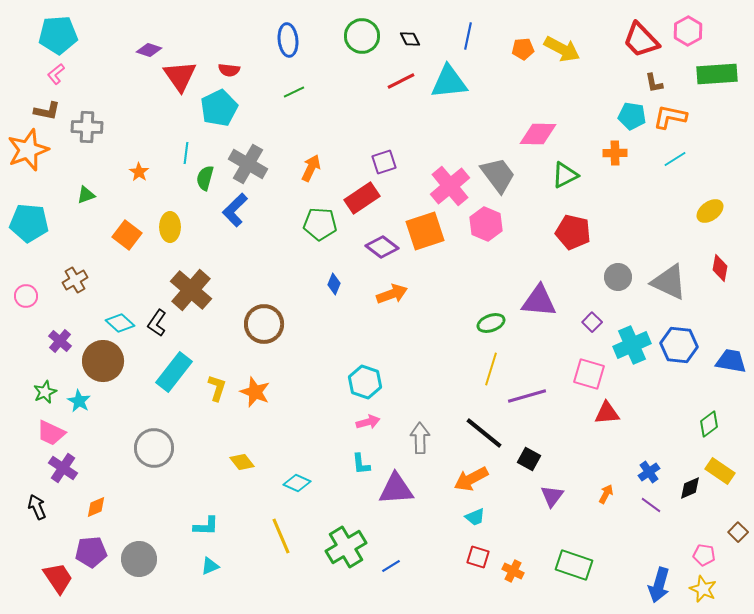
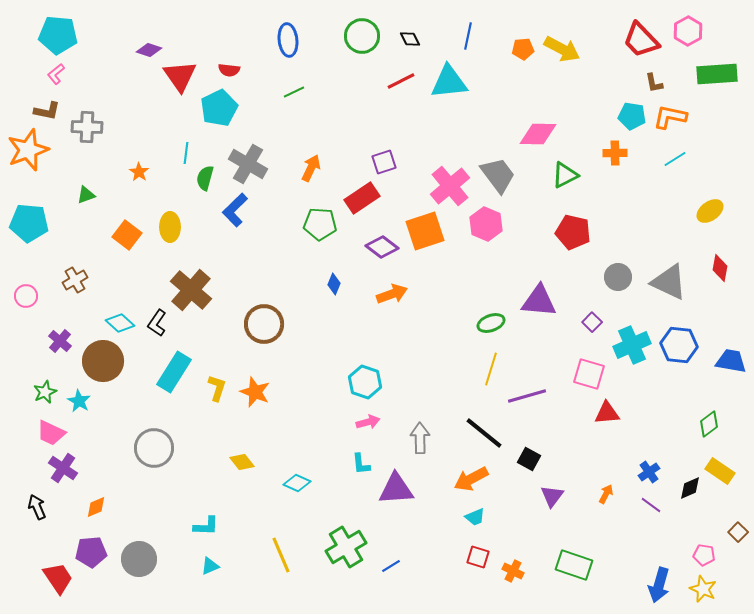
cyan pentagon at (58, 35): rotated 9 degrees clockwise
cyan rectangle at (174, 372): rotated 6 degrees counterclockwise
yellow line at (281, 536): moved 19 px down
